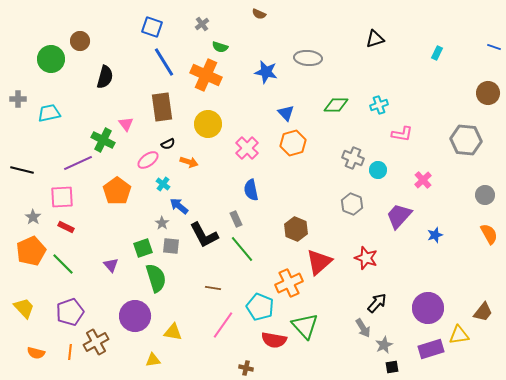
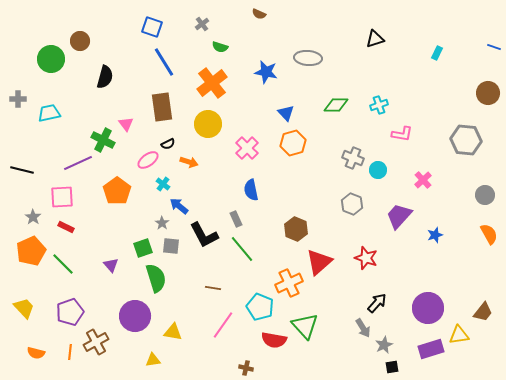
orange cross at (206, 75): moved 6 px right, 8 px down; rotated 28 degrees clockwise
